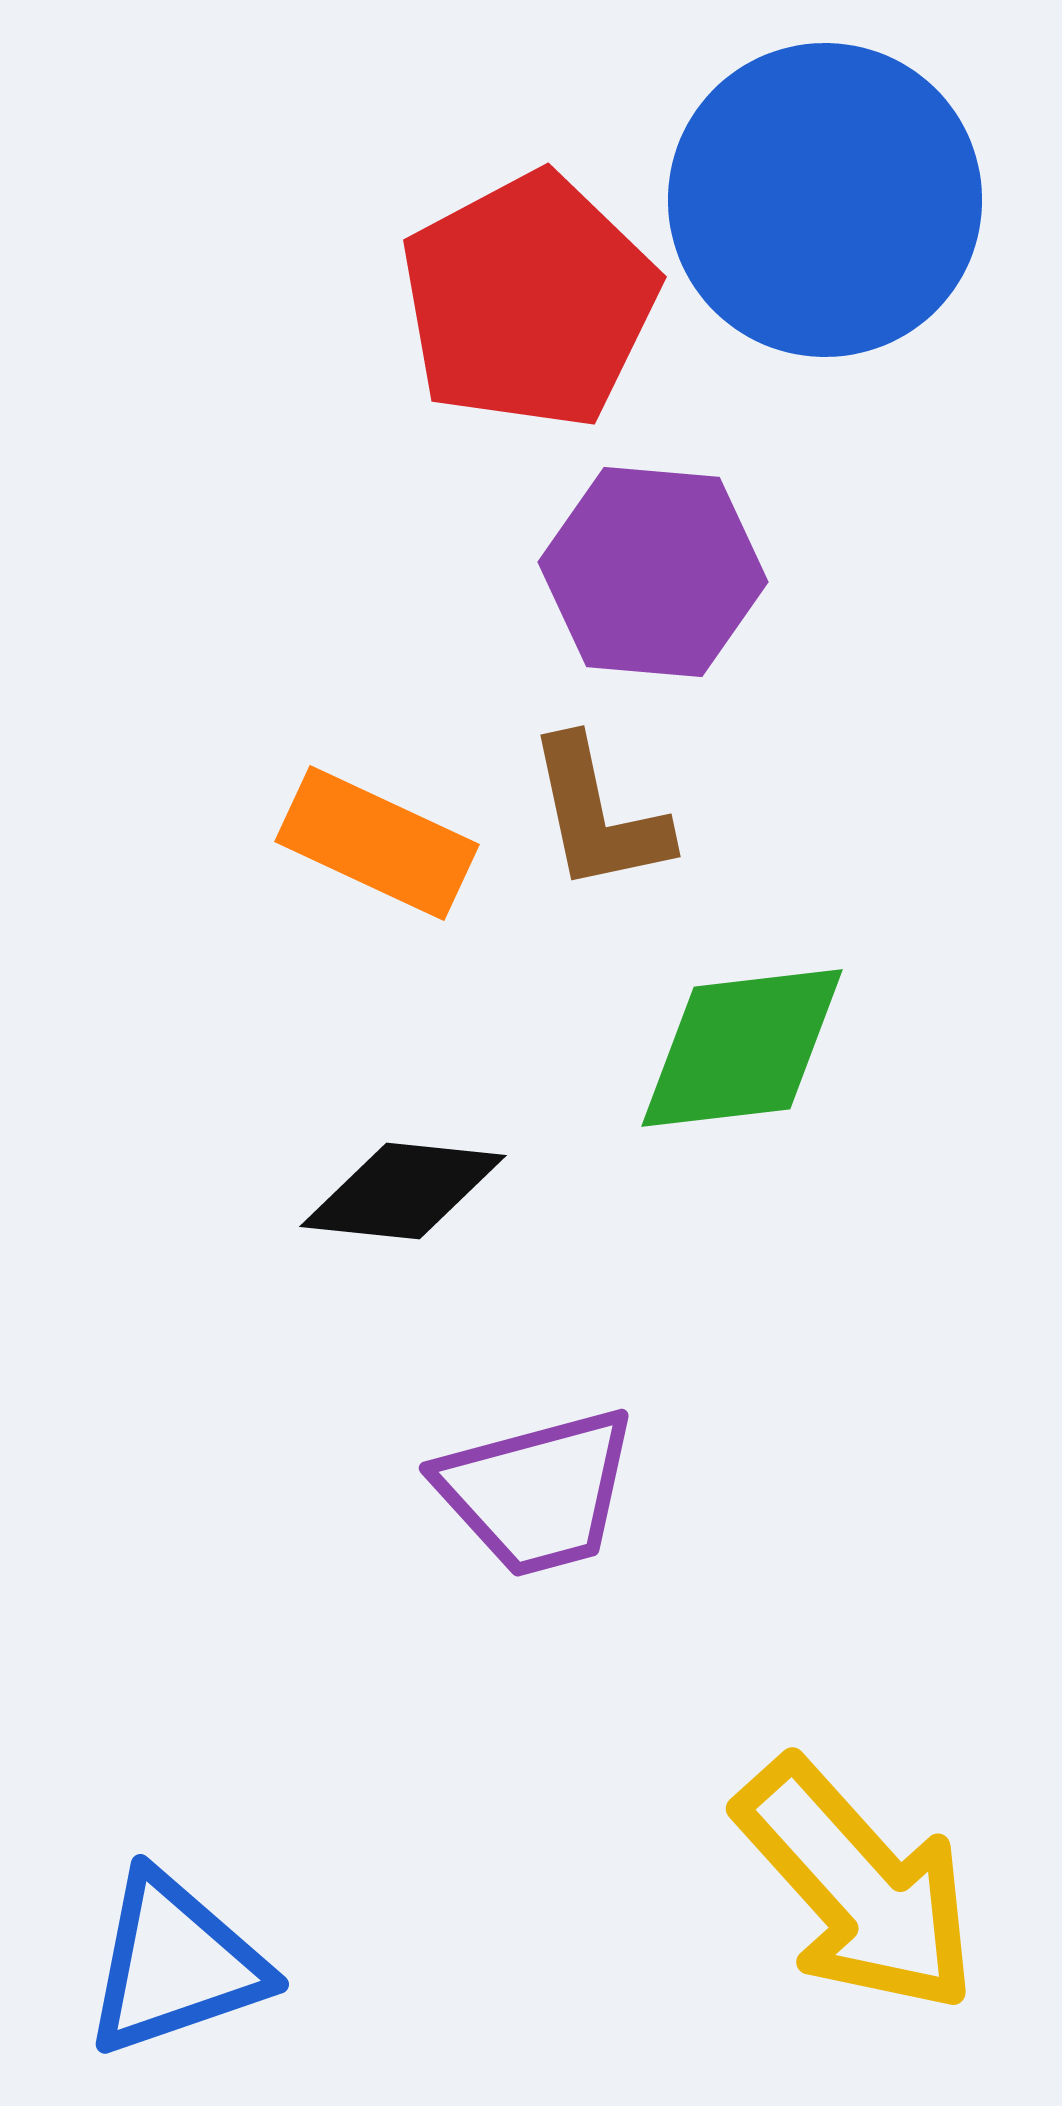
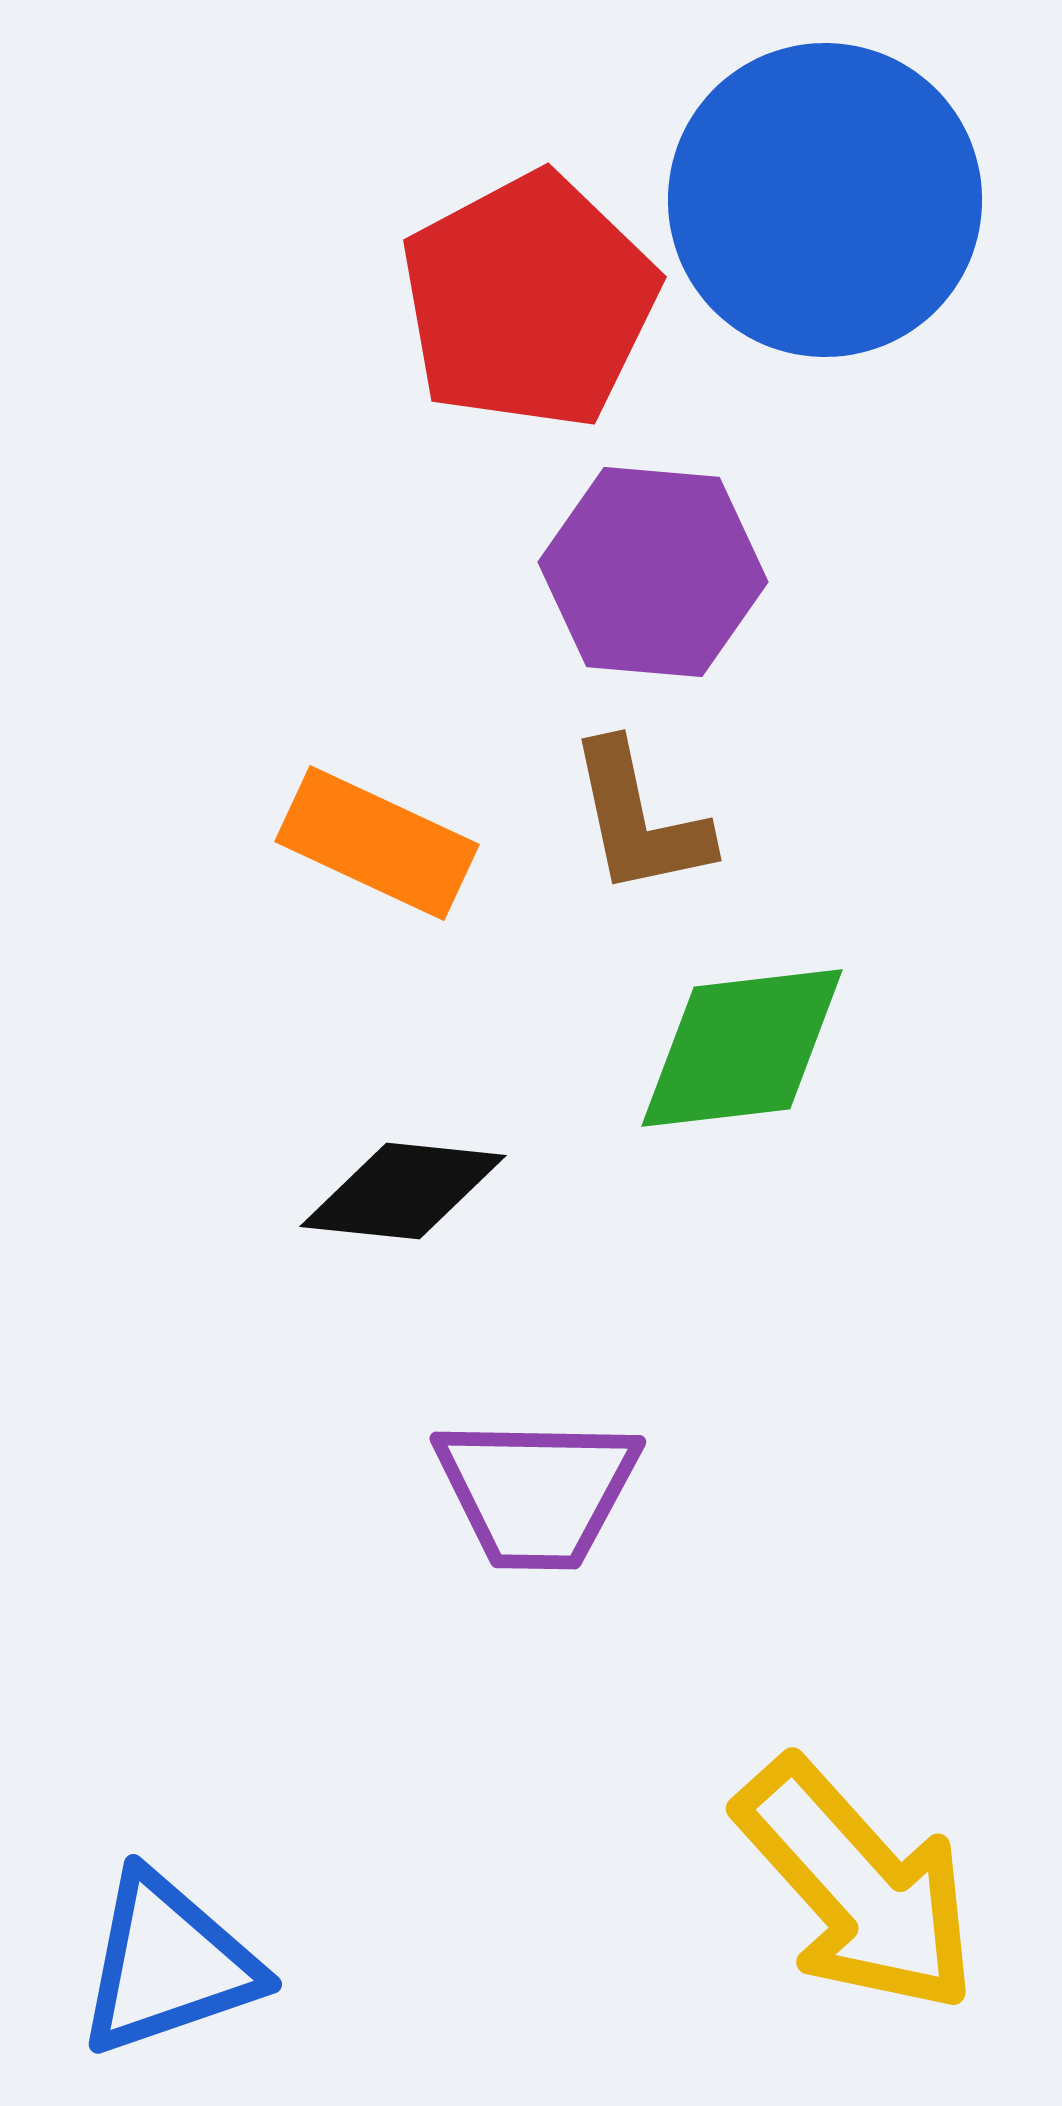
brown L-shape: moved 41 px right, 4 px down
purple trapezoid: rotated 16 degrees clockwise
blue triangle: moved 7 px left
